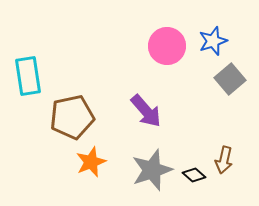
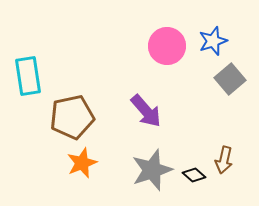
orange star: moved 9 px left, 1 px down
